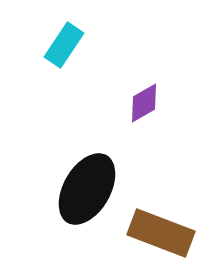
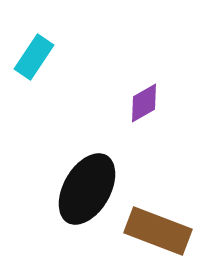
cyan rectangle: moved 30 px left, 12 px down
brown rectangle: moved 3 px left, 2 px up
